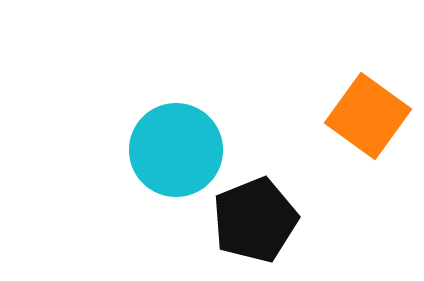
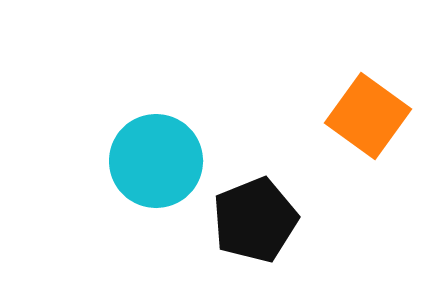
cyan circle: moved 20 px left, 11 px down
